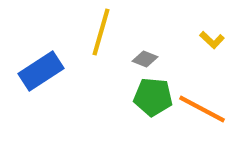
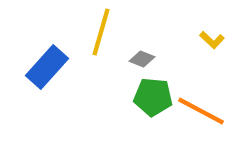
gray diamond: moved 3 px left
blue rectangle: moved 6 px right, 4 px up; rotated 15 degrees counterclockwise
orange line: moved 1 px left, 2 px down
